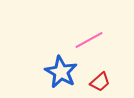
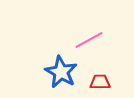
red trapezoid: rotated 140 degrees counterclockwise
